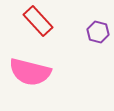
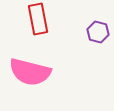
red rectangle: moved 2 px up; rotated 32 degrees clockwise
